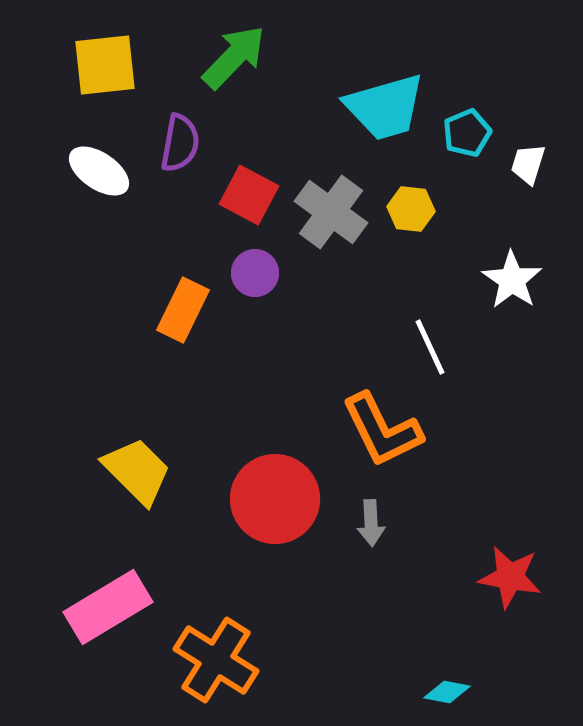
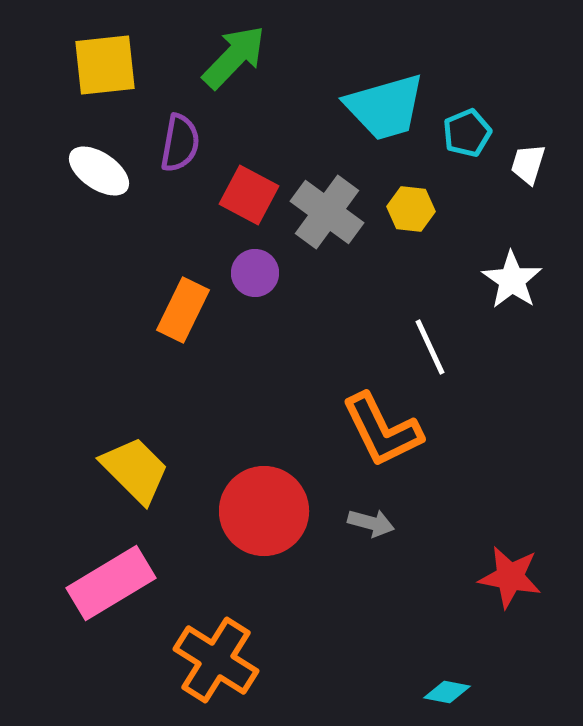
gray cross: moved 4 px left
yellow trapezoid: moved 2 px left, 1 px up
red circle: moved 11 px left, 12 px down
gray arrow: rotated 72 degrees counterclockwise
pink rectangle: moved 3 px right, 24 px up
